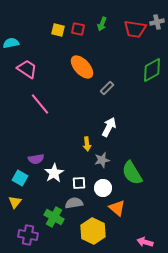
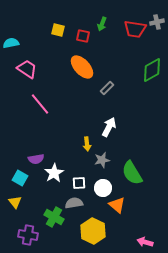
red square: moved 5 px right, 7 px down
yellow triangle: rotated 16 degrees counterclockwise
orange triangle: moved 3 px up
